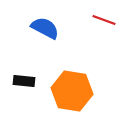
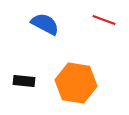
blue semicircle: moved 4 px up
orange hexagon: moved 4 px right, 8 px up
